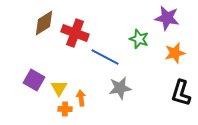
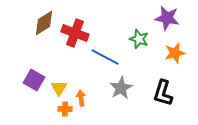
gray star: moved 1 px right; rotated 20 degrees counterclockwise
black L-shape: moved 18 px left
